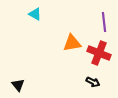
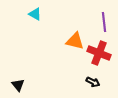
orange triangle: moved 3 px right, 2 px up; rotated 24 degrees clockwise
